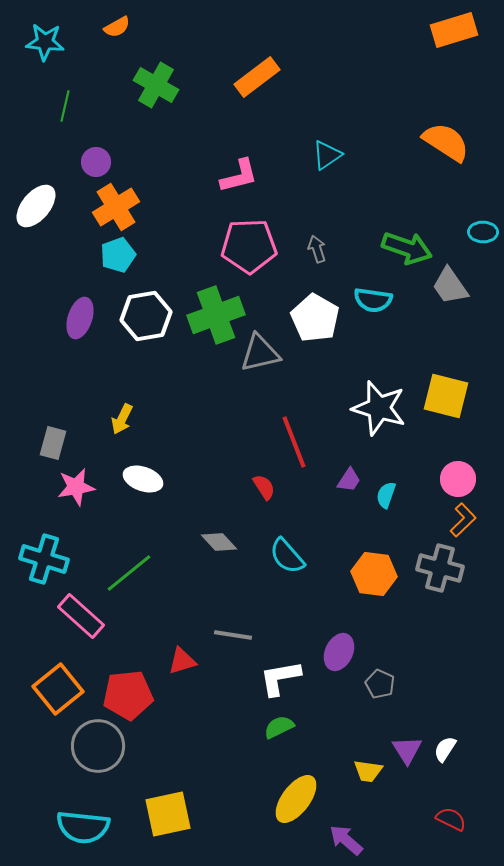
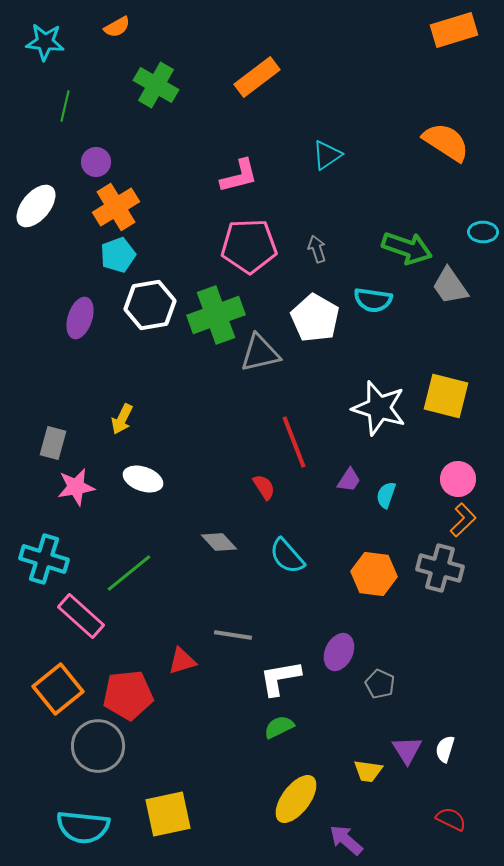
white hexagon at (146, 316): moved 4 px right, 11 px up
white semicircle at (445, 749): rotated 16 degrees counterclockwise
